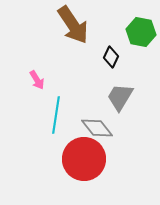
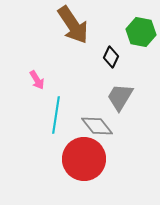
gray diamond: moved 2 px up
